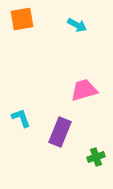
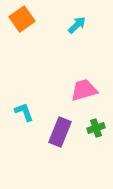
orange square: rotated 25 degrees counterclockwise
cyan arrow: rotated 72 degrees counterclockwise
cyan L-shape: moved 3 px right, 6 px up
green cross: moved 29 px up
